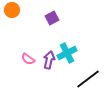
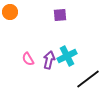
orange circle: moved 2 px left, 2 px down
purple square: moved 8 px right, 3 px up; rotated 24 degrees clockwise
cyan cross: moved 3 px down
pink semicircle: rotated 24 degrees clockwise
